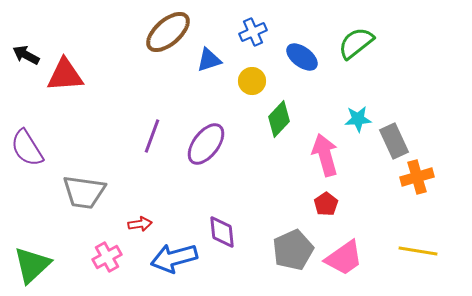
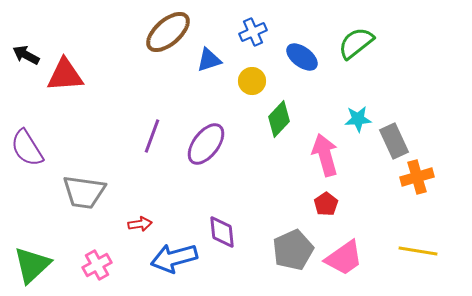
pink cross: moved 10 px left, 8 px down
